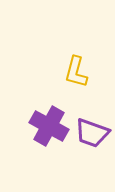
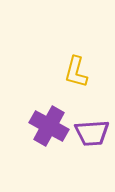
purple trapezoid: rotated 24 degrees counterclockwise
